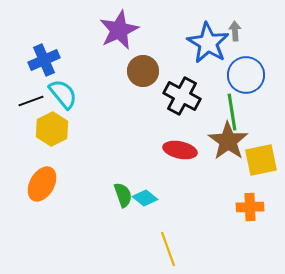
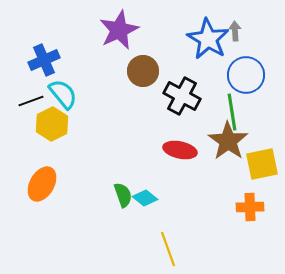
blue star: moved 4 px up
yellow hexagon: moved 5 px up
yellow square: moved 1 px right, 4 px down
